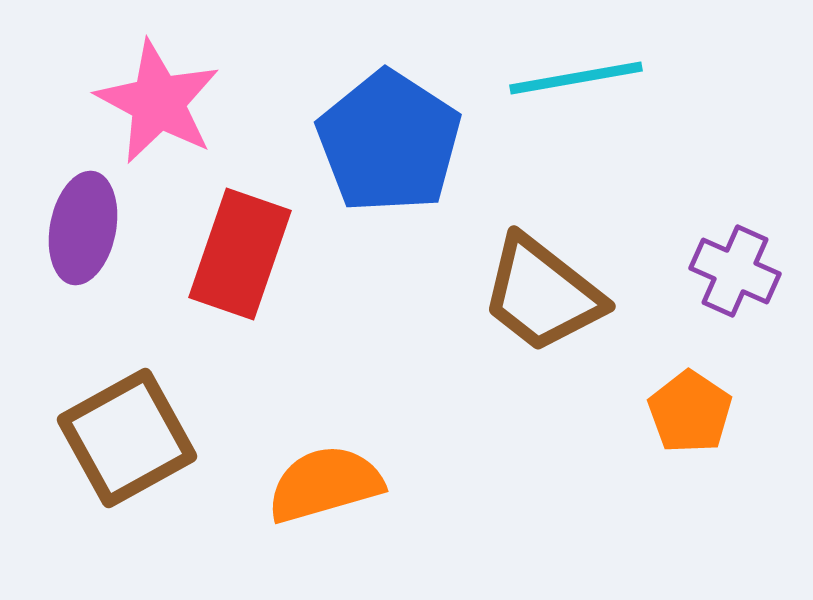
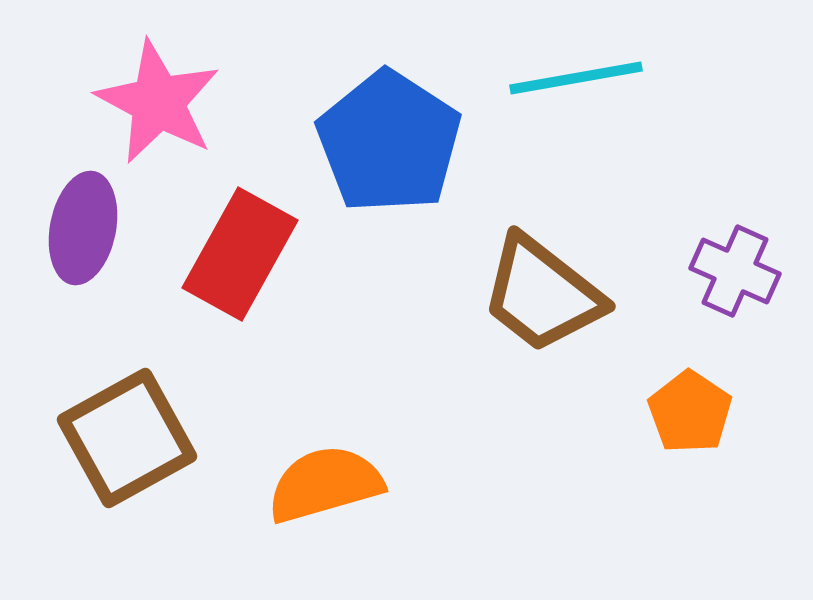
red rectangle: rotated 10 degrees clockwise
